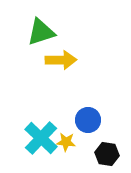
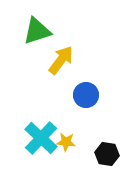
green triangle: moved 4 px left, 1 px up
yellow arrow: rotated 52 degrees counterclockwise
blue circle: moved 2 px left, 25 px up
